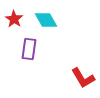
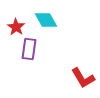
red star: moved 2 px right, 8 px down
